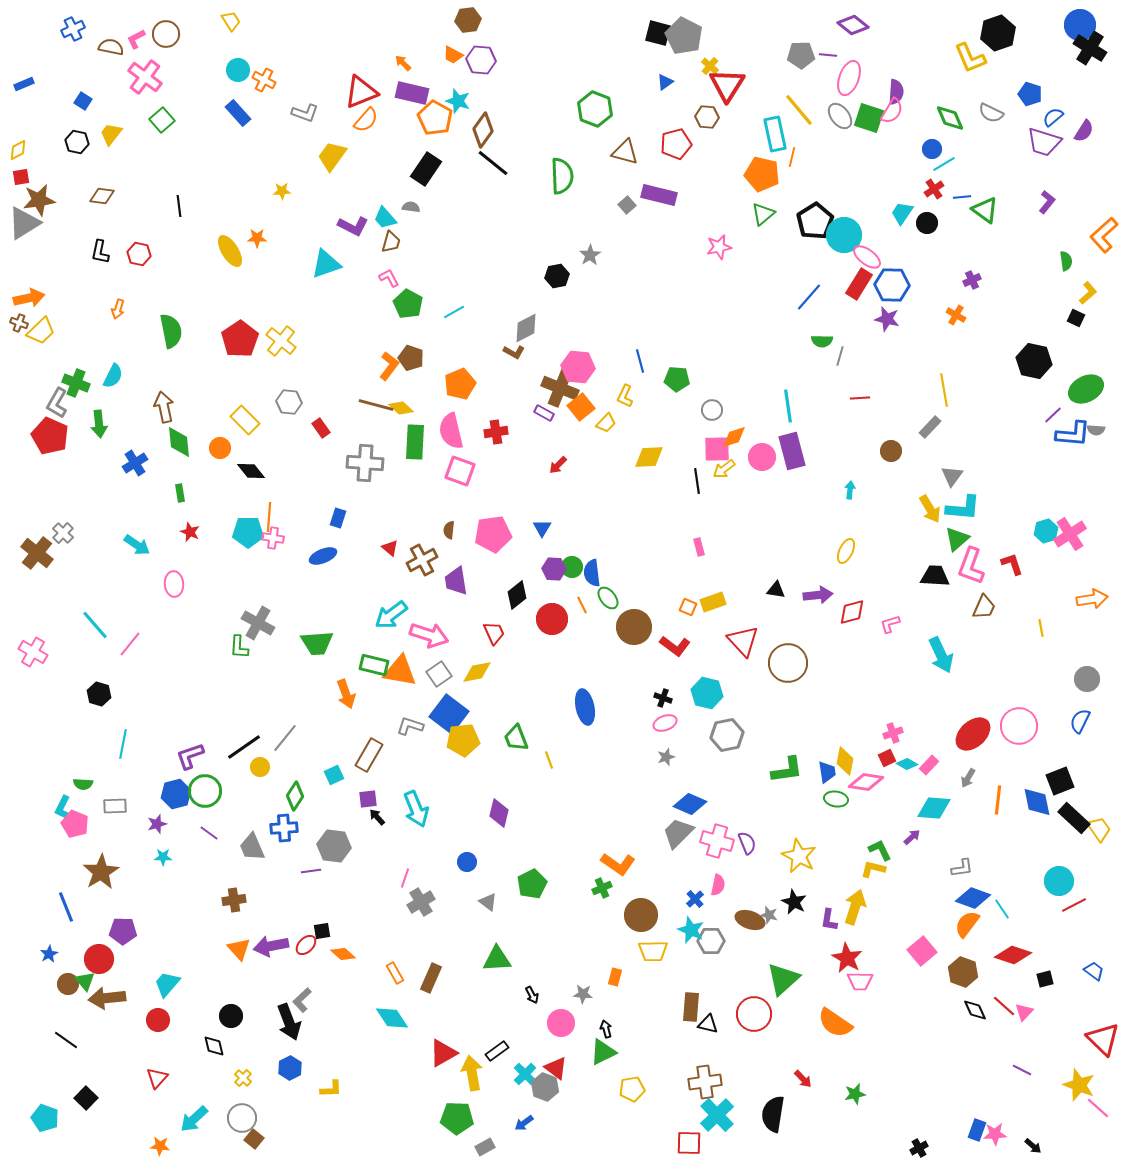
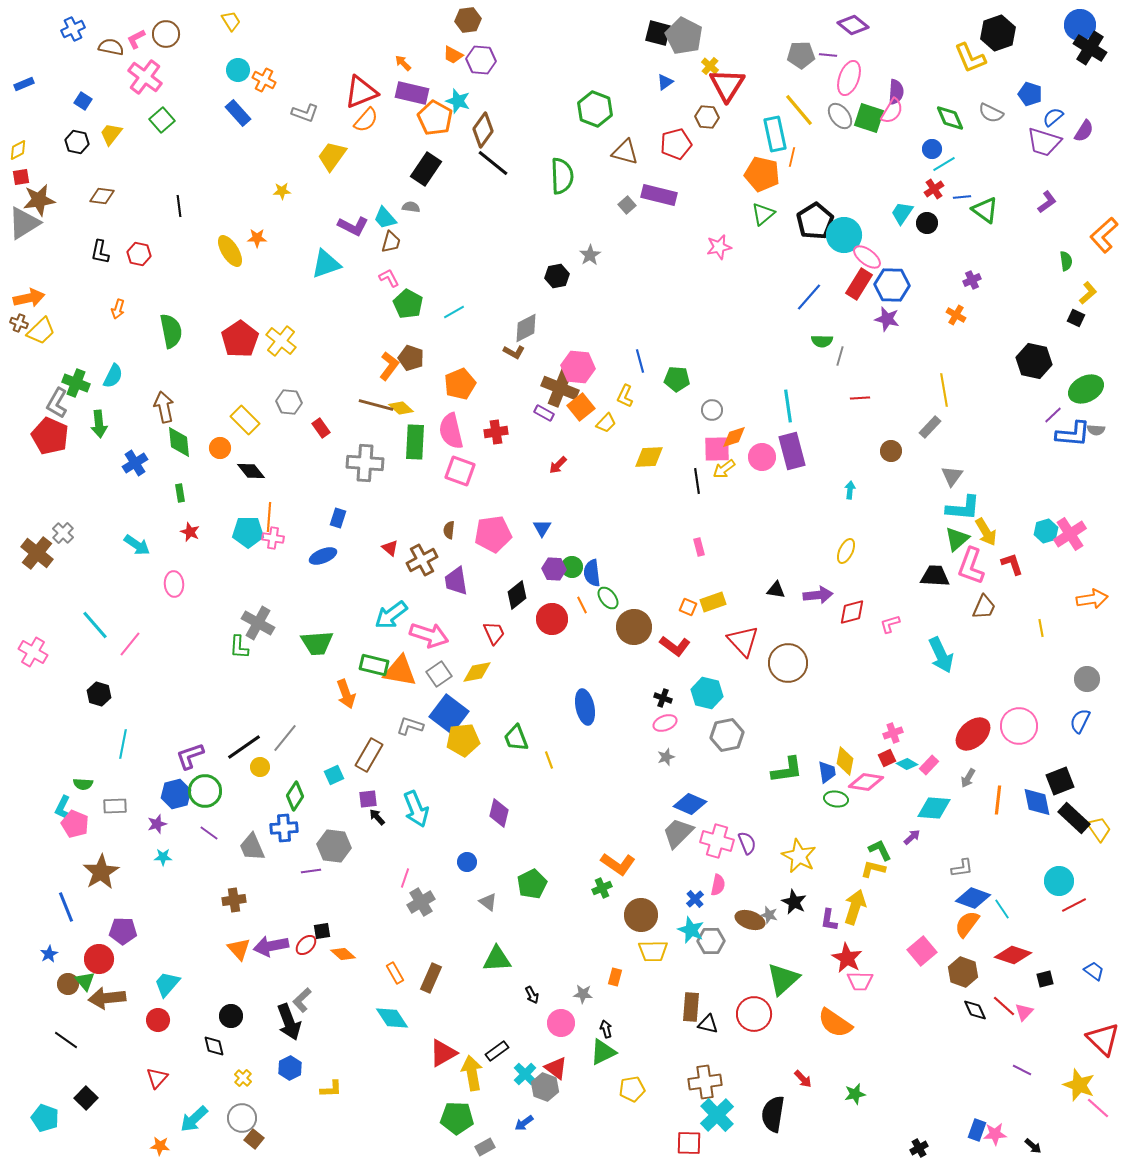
purple L-shape at (1047, 202): rotated 15 degrees clockwise
yellow arrow at (930, 509): moved 56 px right, 23 px down
